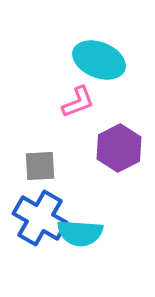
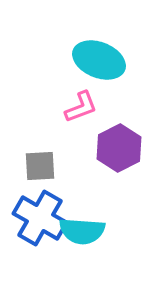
pink L-shape: moved 3 px right, 5 px down
cyan semicircle: moved 2 px right, 2 px up
